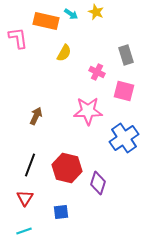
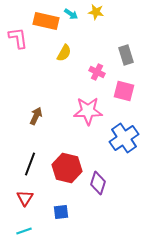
yellow star: rotated 14 degrees counterclockwise
black line: moved 1 px up
